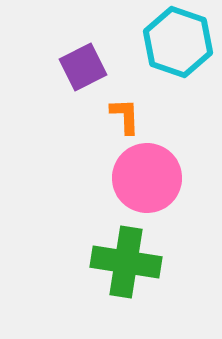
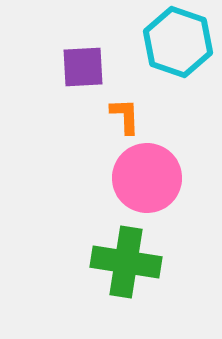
purple square: rotated 24 degrees clockwise
